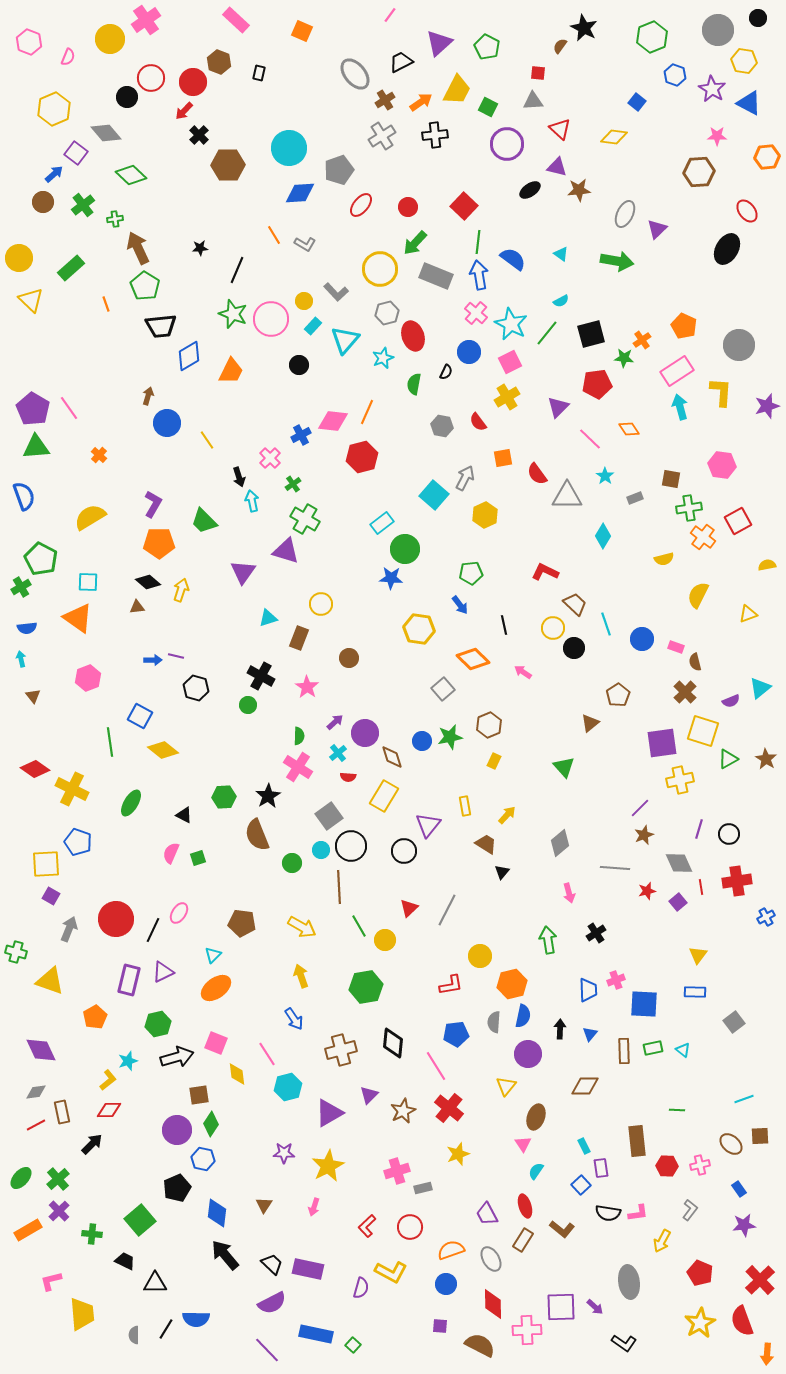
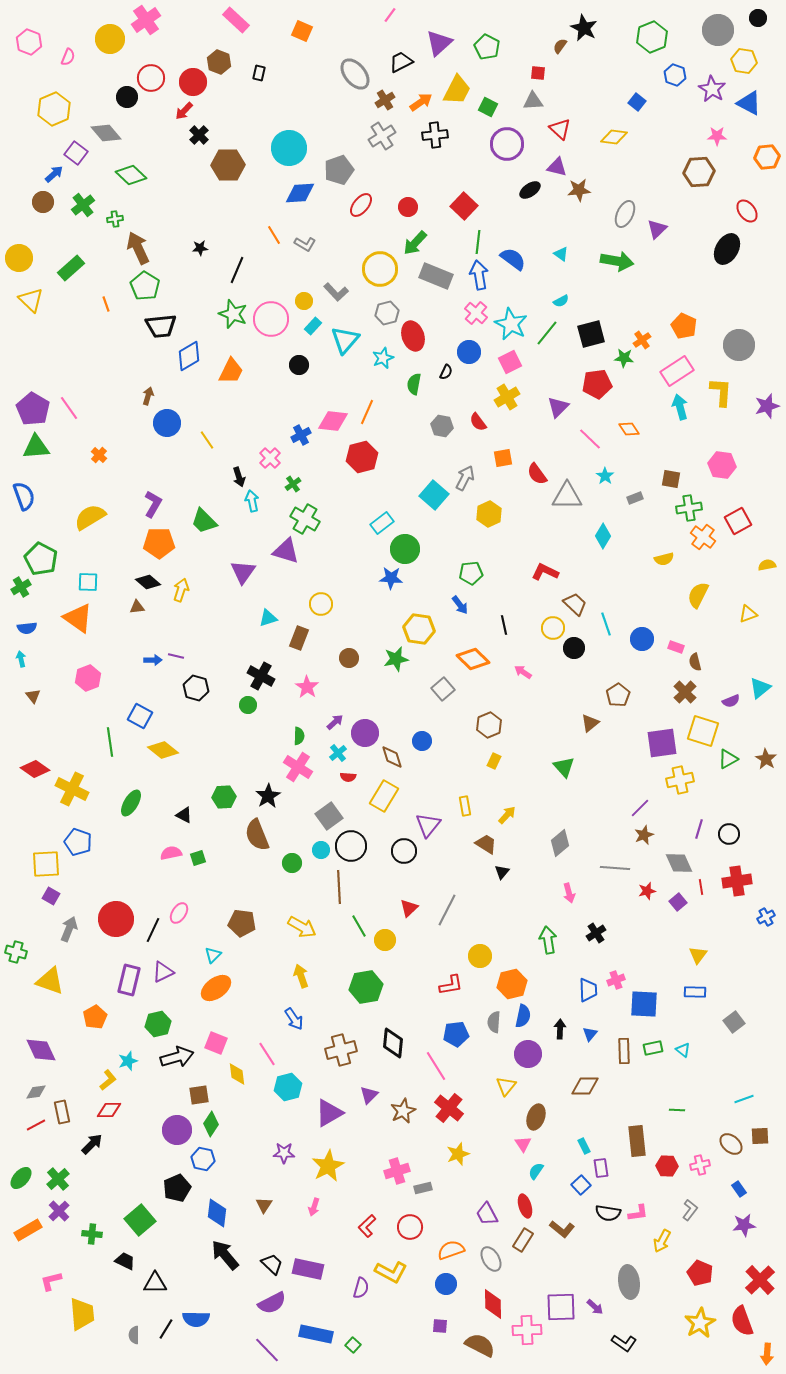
yellow hexagon at (485, 515): moved 4 px right, 1 px up
green star at (450, 737): moved 54 px left, 78 px up
pink semicircle at (171, 853): rotated 55 degrees clockwise
